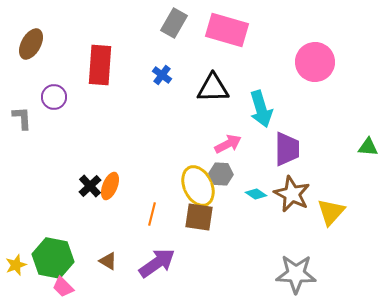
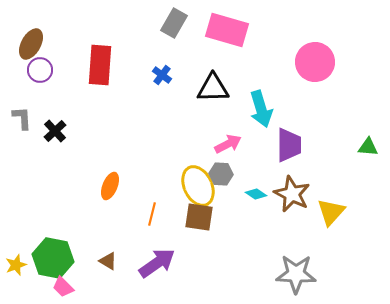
purple circle: moved 14 px left, 27 px up
purple trapezoid: moved 2 px right, 4 px up
black cross: moved 35 px left, 55 px up
